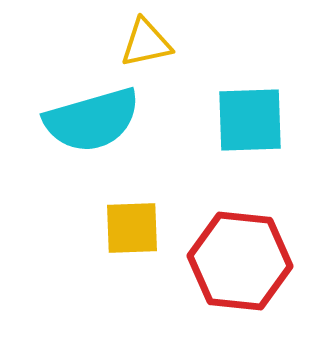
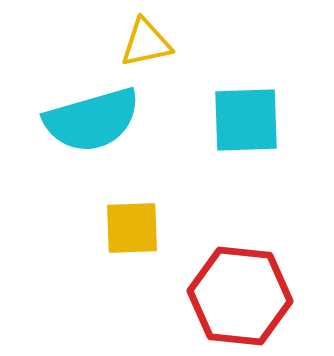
cyan square: moved 4 px left
red hexagon: moved 35 px down
